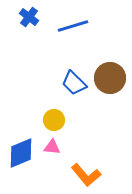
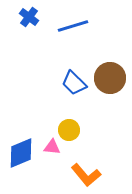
yellow circle: moved 15 px right, 10 px down
